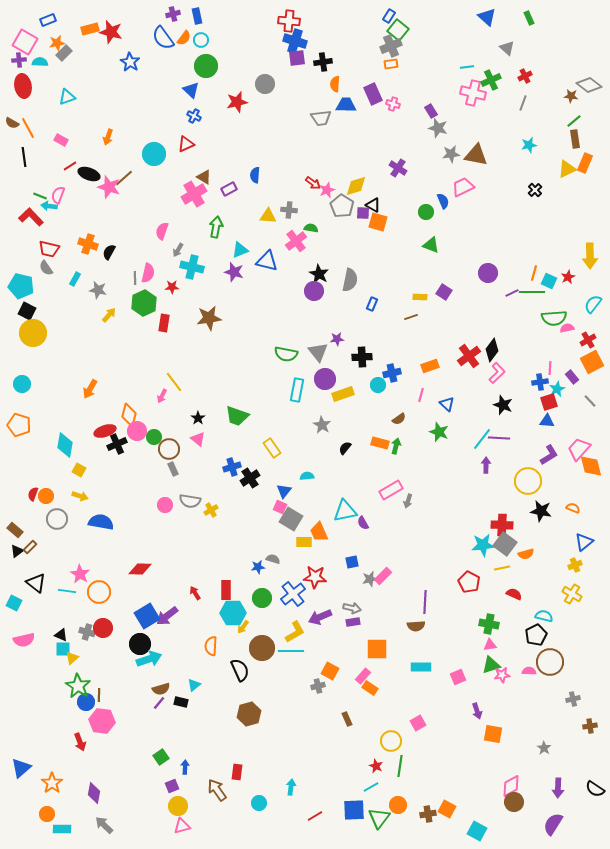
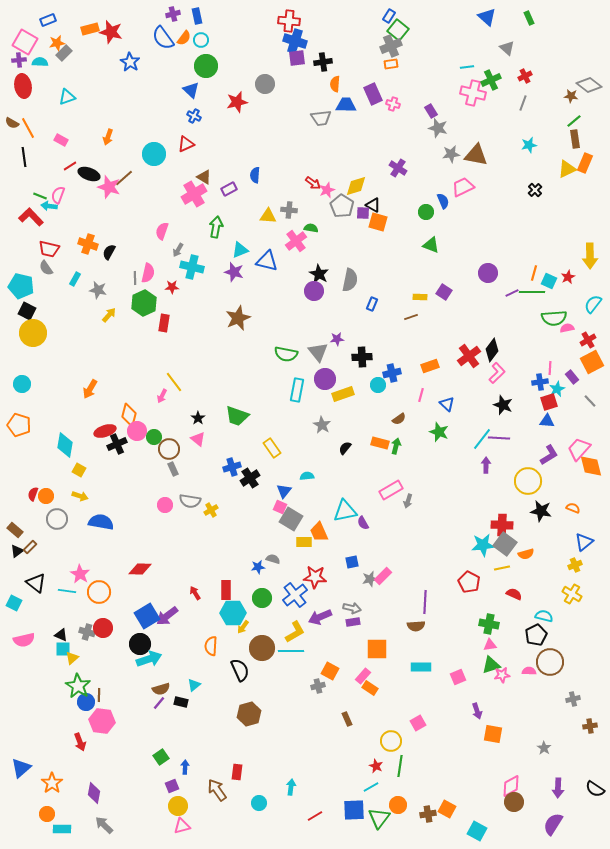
brown star at (209, 318): moved 29 px right; rotated 15 degrees counterclockwise
blue cross at (293, 594): moved 2 px right, 1 px down
